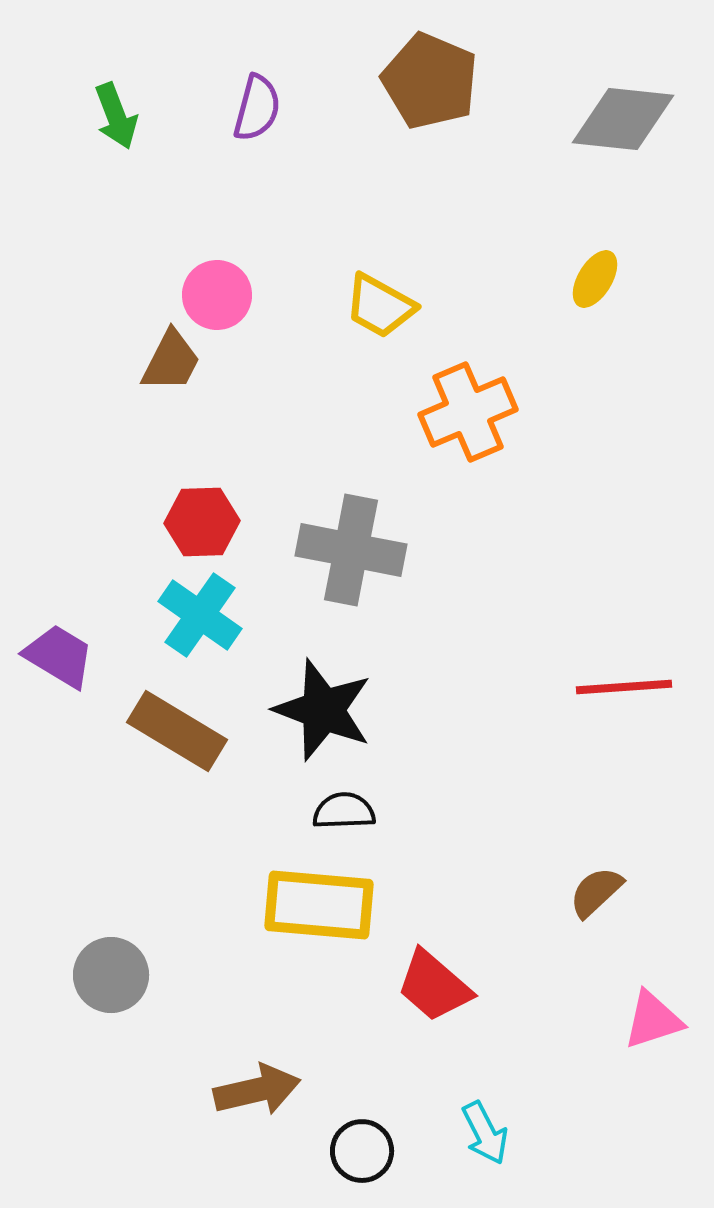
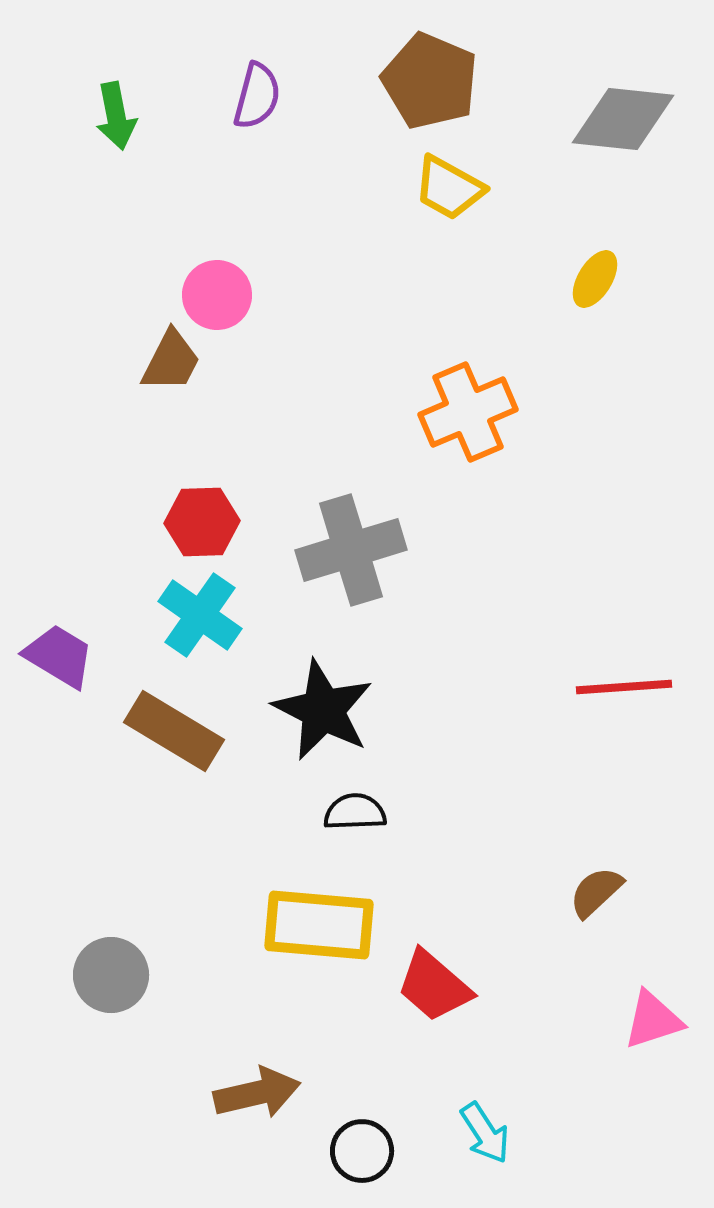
purple semicircle: moved 12 px up
green arrow: rotated 10 degrees clockwise
yellow trapezoid: moved 69 px right, 118 px up
gray cross: rotated 28 degrees counterclockwise
black star: rotated 6 degrees clockwise
brown rectangle: moved 3 px left
black semicircle: moved 11 px right, 1 px down
yellow rectangle: moved 20 px down
brown arrow: moved 3 px down
cyan arrow: rotated 6 degrees counterclockwise
